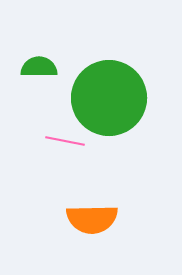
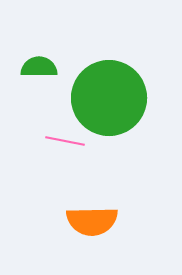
orange semicircle: moved 2 px down
